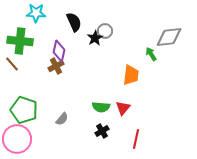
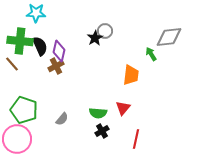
black semicircle: moved 34 px left, 24 px down
green semicircle: moved 3 px left, 6 px down
